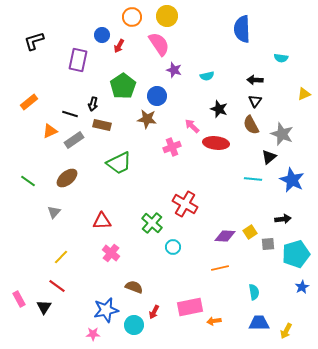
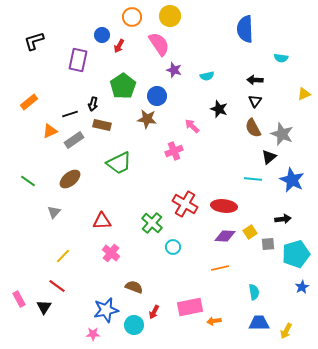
yellow circle at (167, 16): moved 3 px right
blue semicircle at (242, 29): moved 3 px right
black line at (70, 114): rotated 35 degrees counterclockwise
brown semicircle at (251, 125): moved 2 px right, 3 px down
red ellipse at (216, 143): moved 8 px right, 63 px down
pink cross at (172, 147): moved 2 px right, 4 px down
brown ellipse at (67, 178): moved 3 px right, 1 px down
yellow line at (61, 257): moved 2 px right, 1 px up
